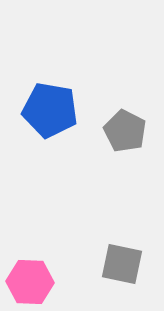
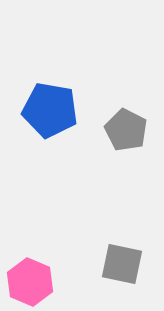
gray pentagon: moved 1 px right, 1 px up
pink hexagon: rotated 21 degrees clockwise
